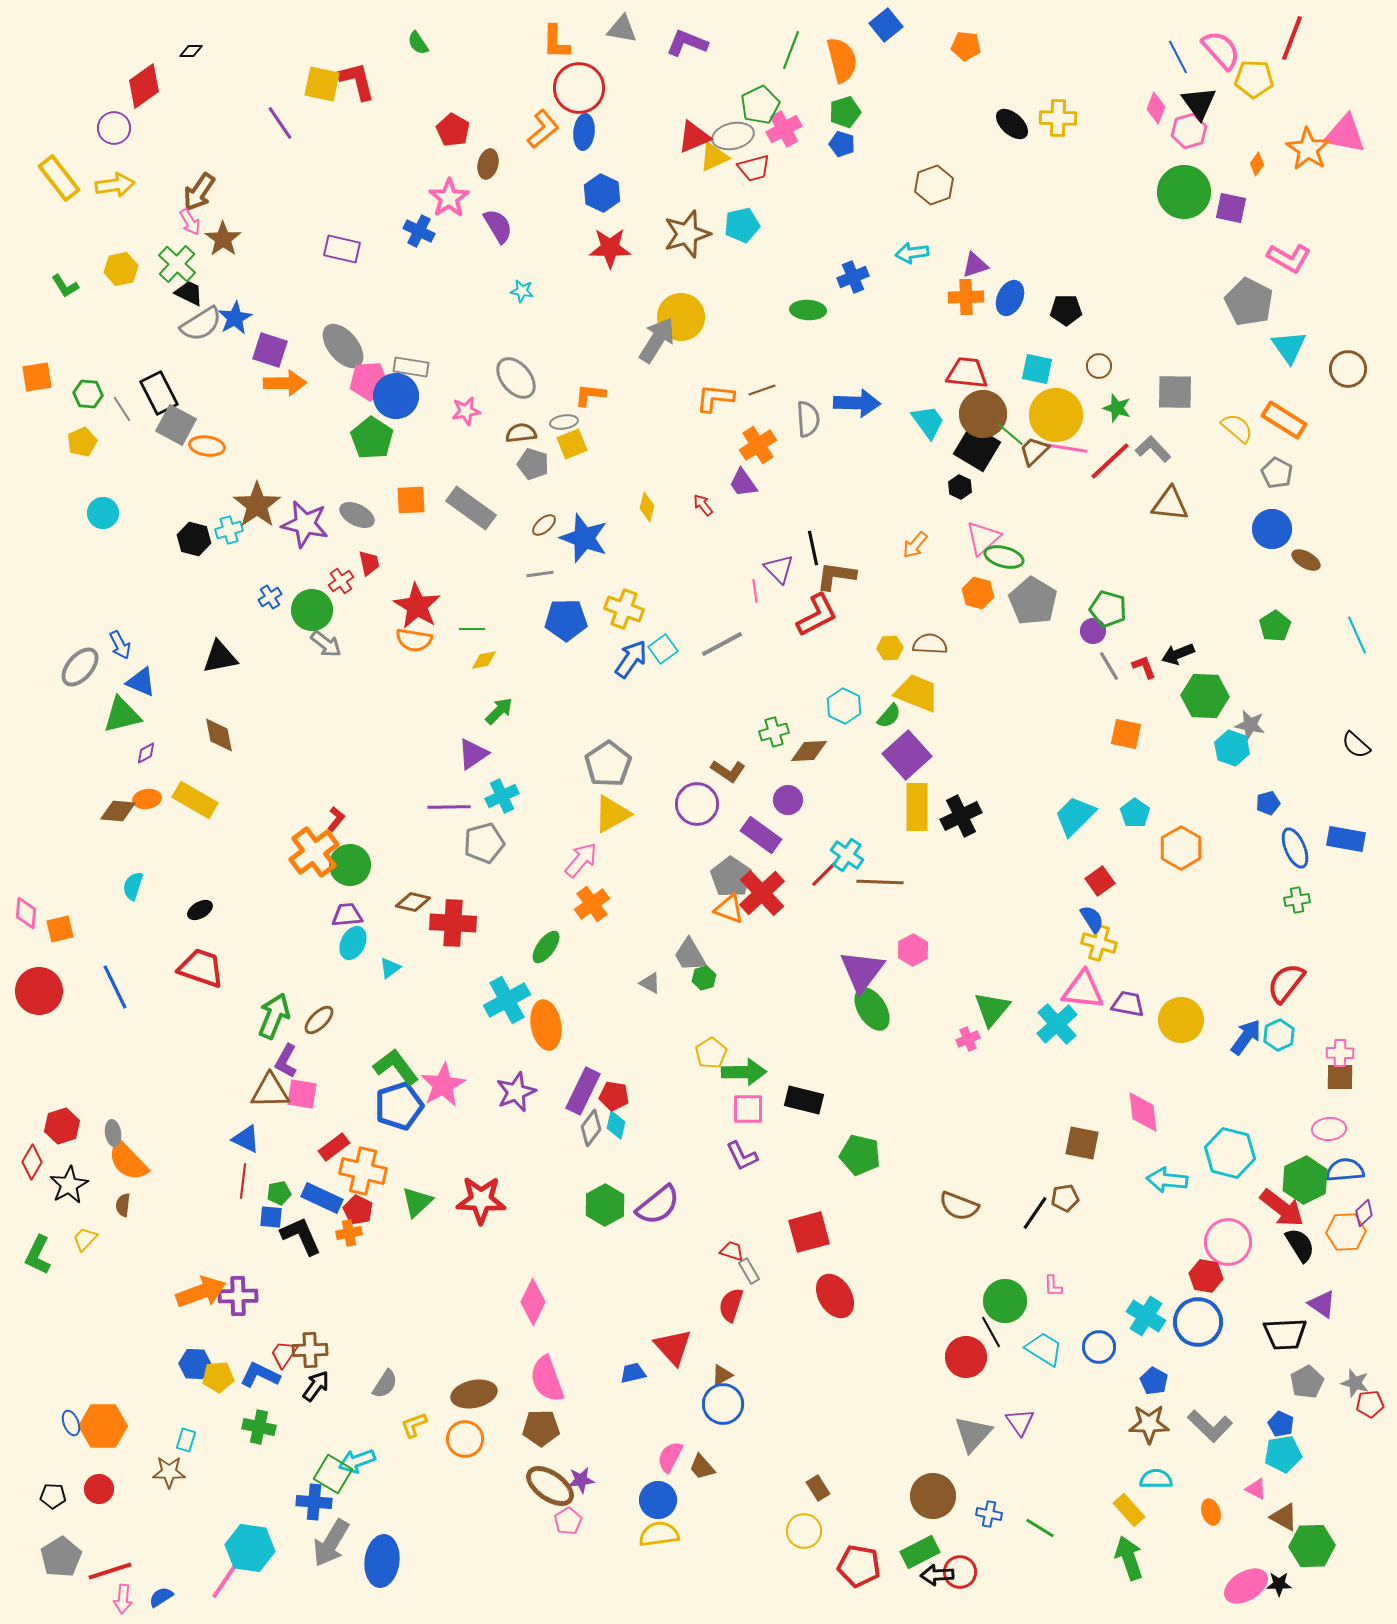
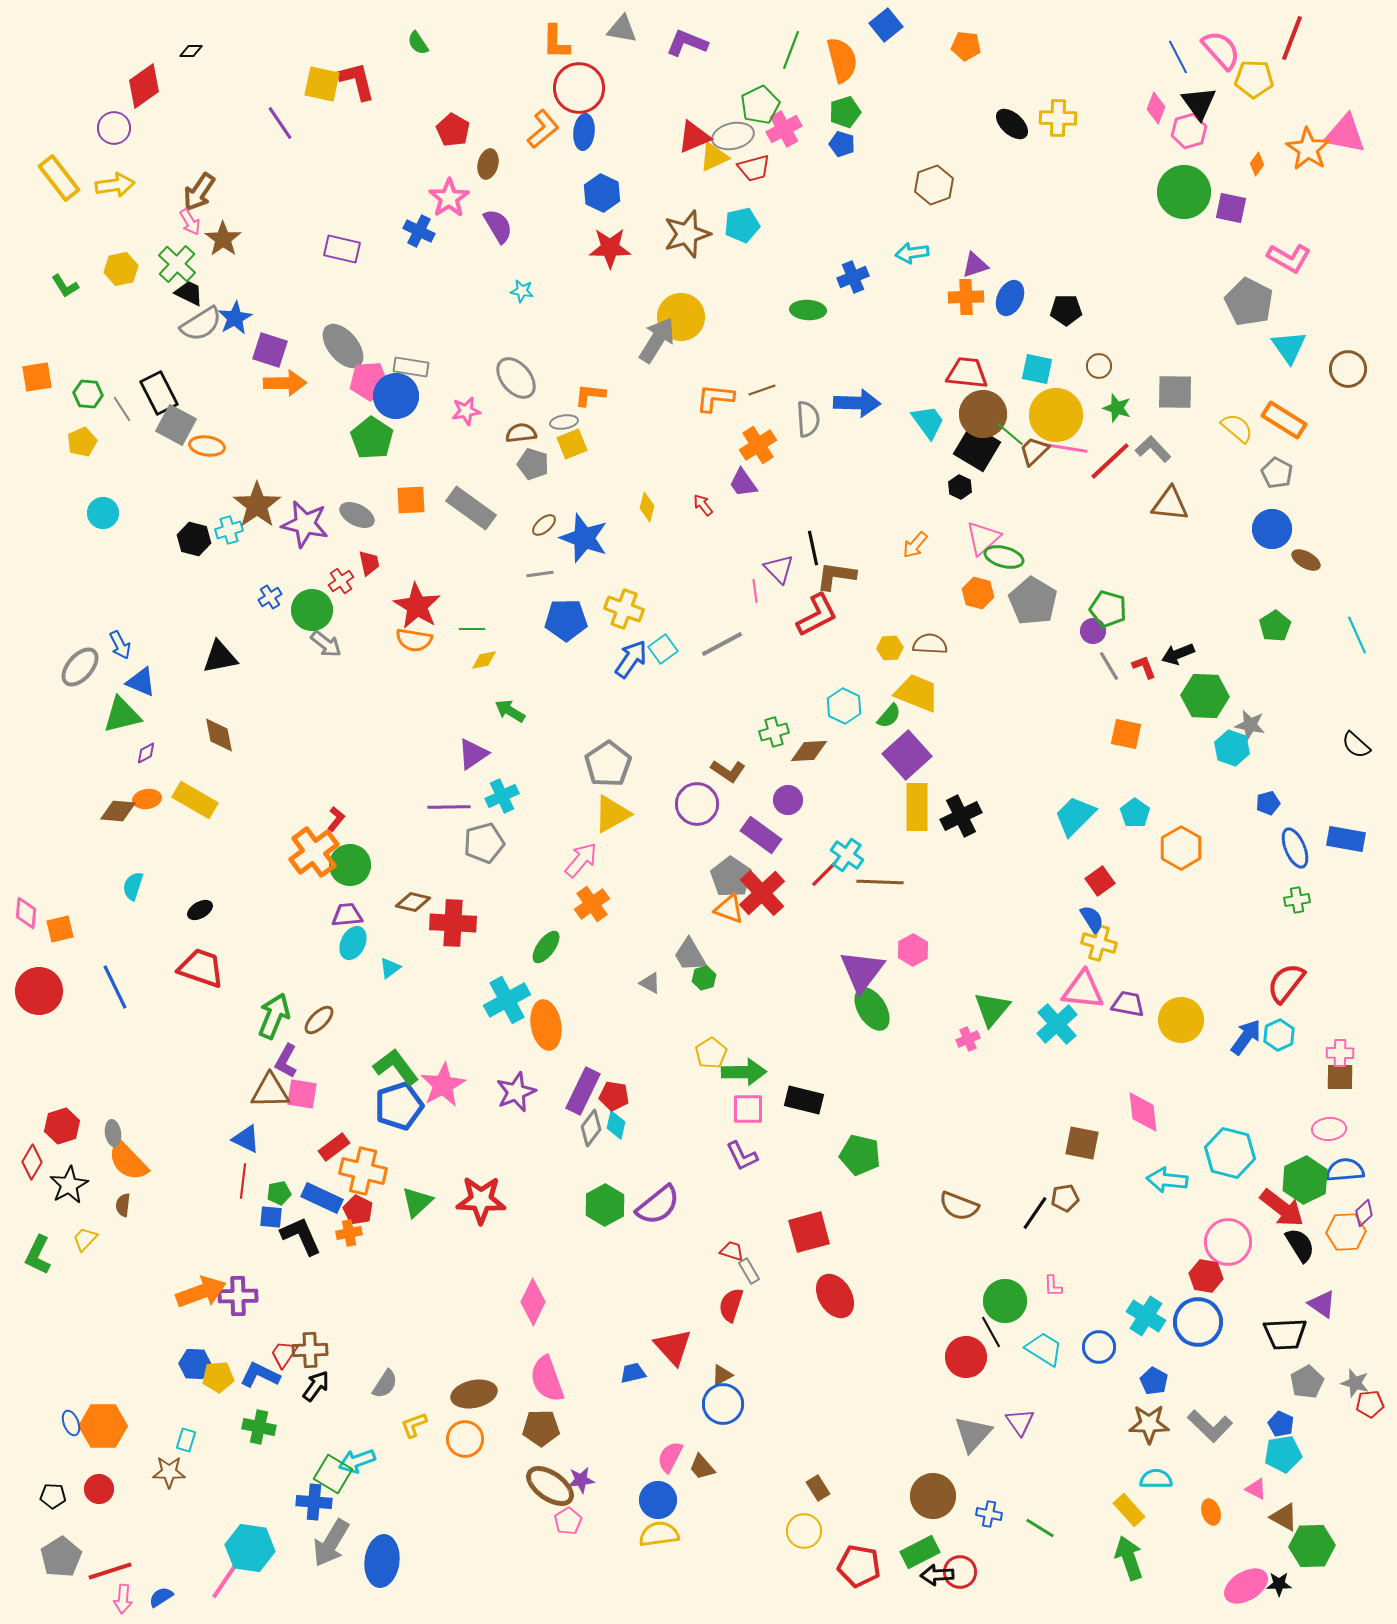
green arrow at (499, 711): moved 11 px right; rotated 104 degrees counterclockwise
